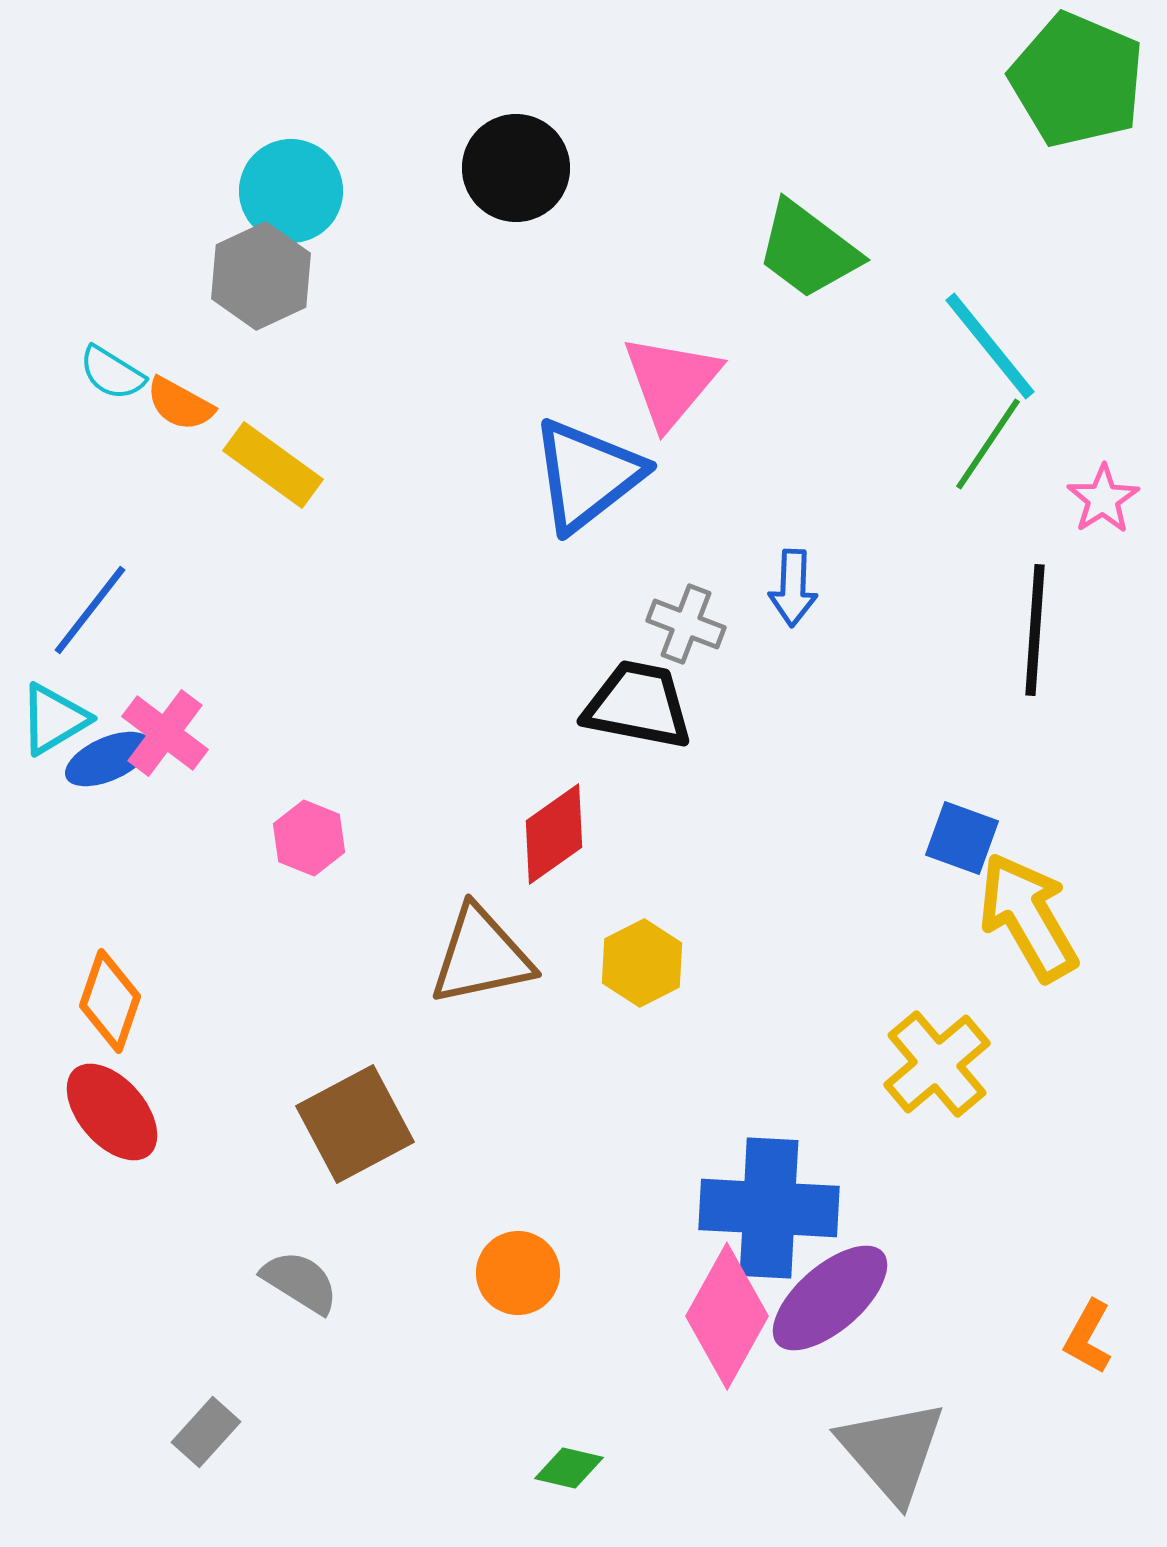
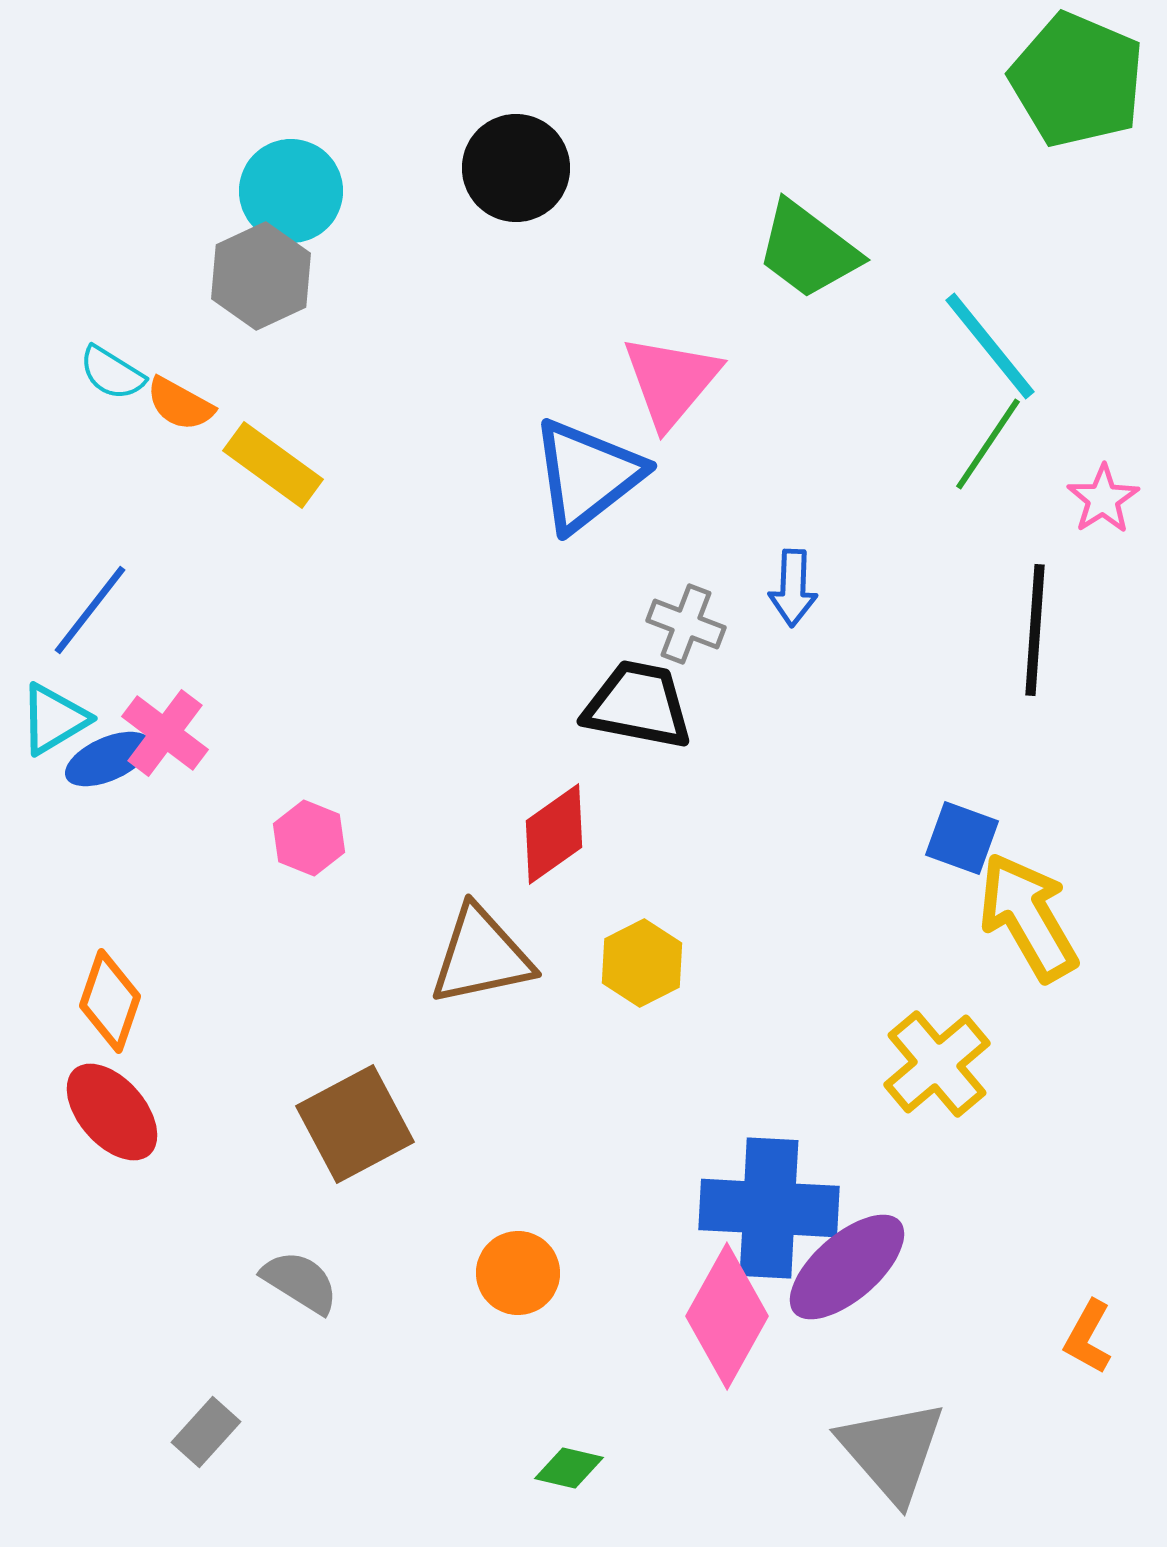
purple ellipse: moved 17 px right, 31 px up
